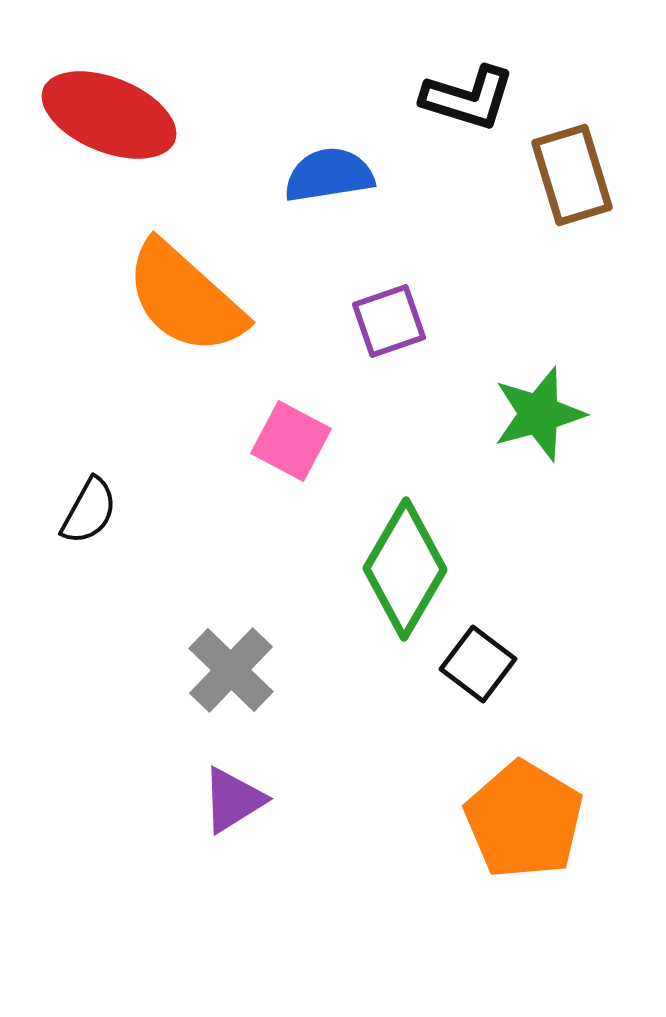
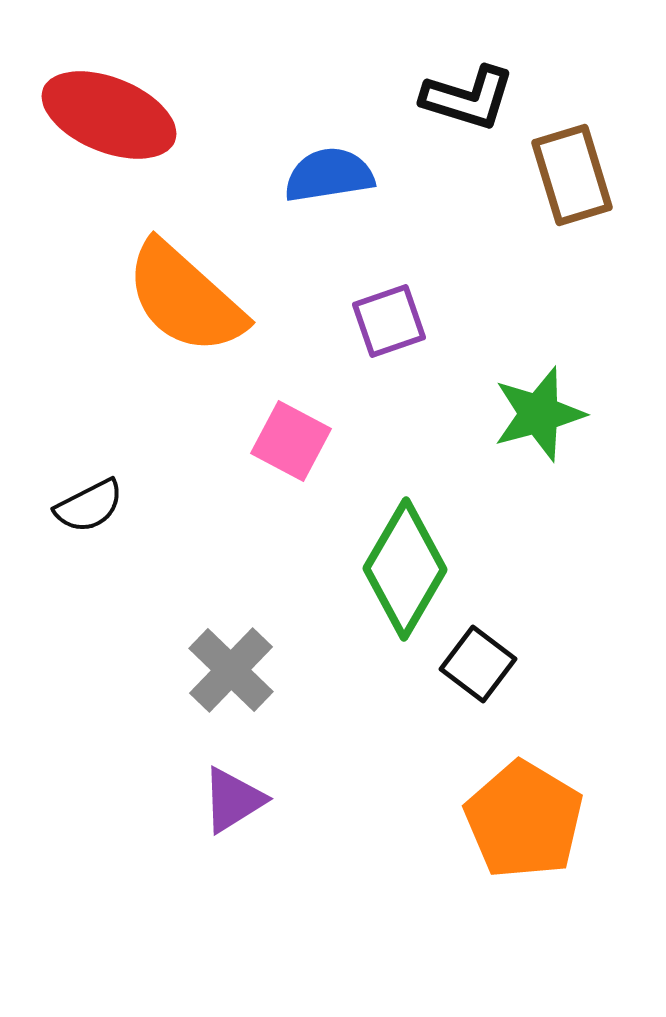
black semicircle: moved 5 px up; rotated 34 degrees clockwise
